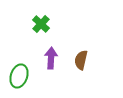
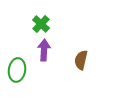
purple arrow: moved 7 px left, 8 px up
green ellipse: moved 2 px left, 6 px up; rotated 10 degrees counterclockwise
